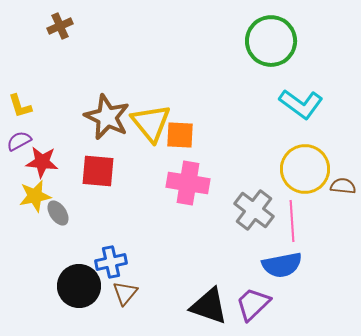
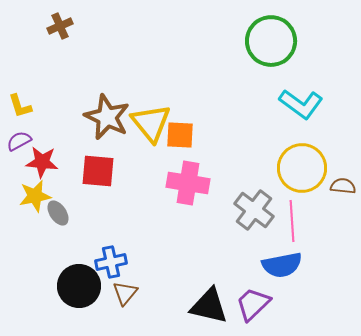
yellow circle: moved 3 px left, 1 px up
black triangle: rotated 6 degrees counterclockwise
